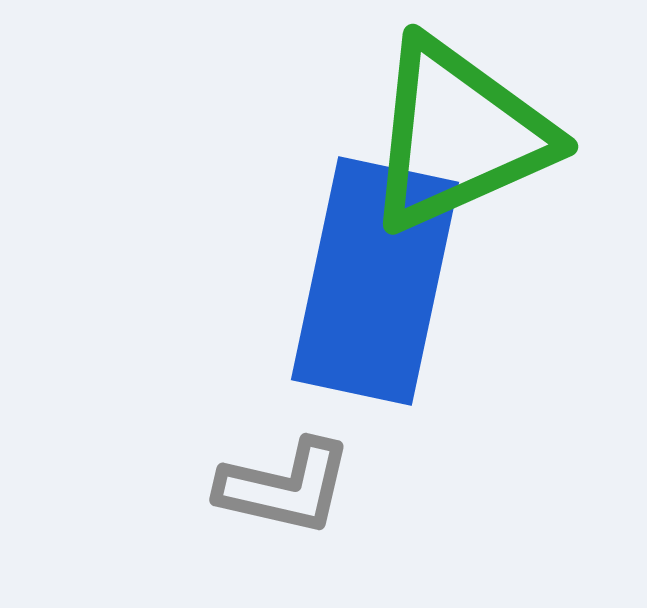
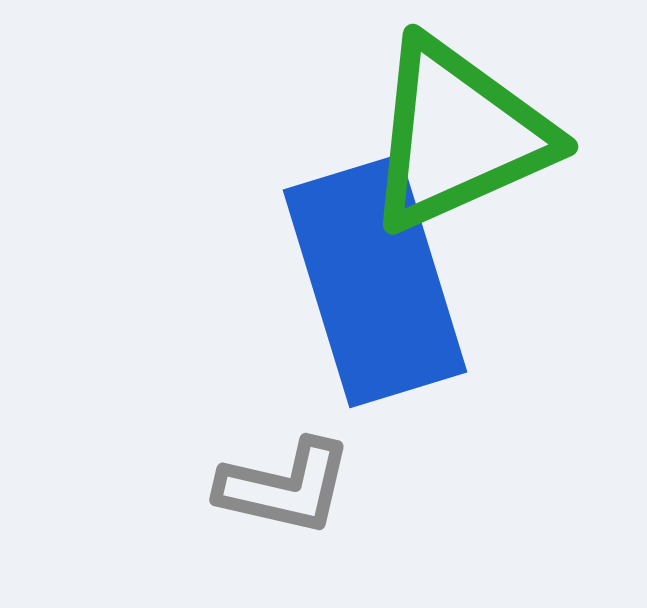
blue rectangle: rotated 29 degrees counterclockwise
